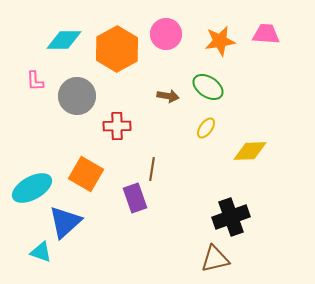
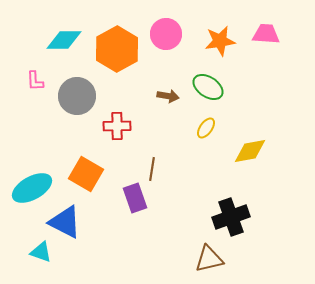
yellow diamond: rotated 8 degrees counterclockwise
blue triangle: rotated 51 degrees counterclockwise
brown triangle: moved 6 px left
